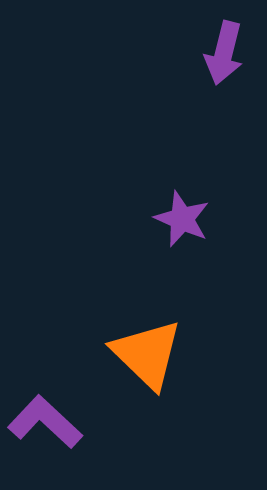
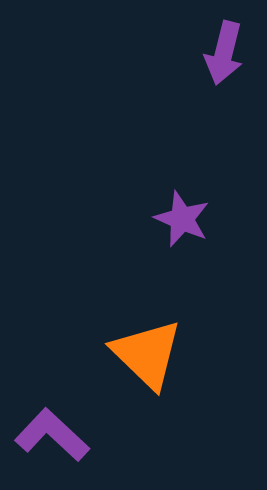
purple L-shape: moved 7 px right, 13 px down
